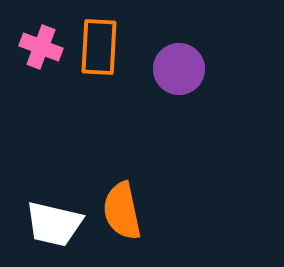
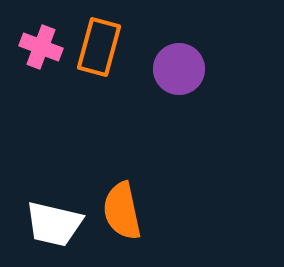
orange rectangle: rotated 12 degrees clockwise
